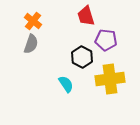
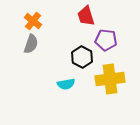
cyan semicircle: rotated 114 degrees clockwise
